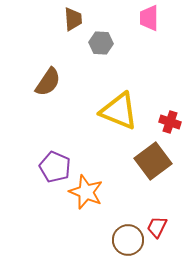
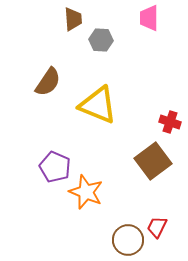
gray hexagon: moved 3 px up
yellow triangle: moved 21 px left, 6 px up
